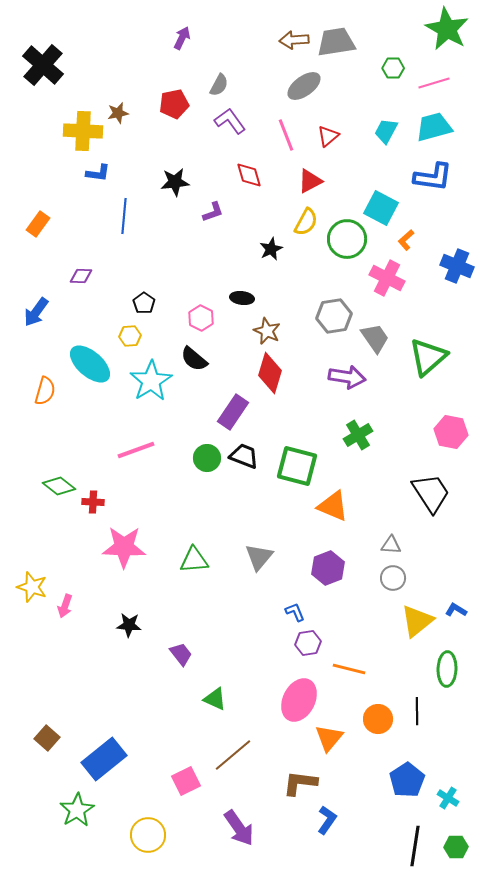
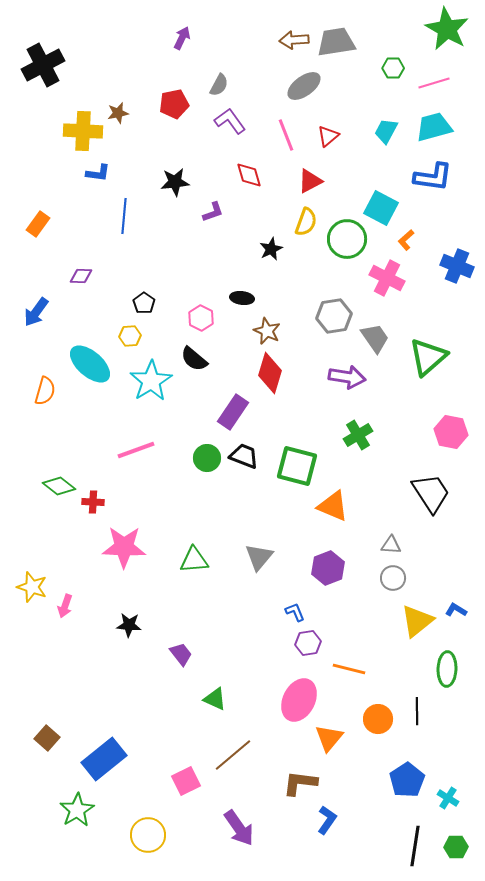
black cross at (43, 65): rotated 21 degrees clockwise
yellow semicircle at (306, 222): rotated 8 degrees counterclockwise
